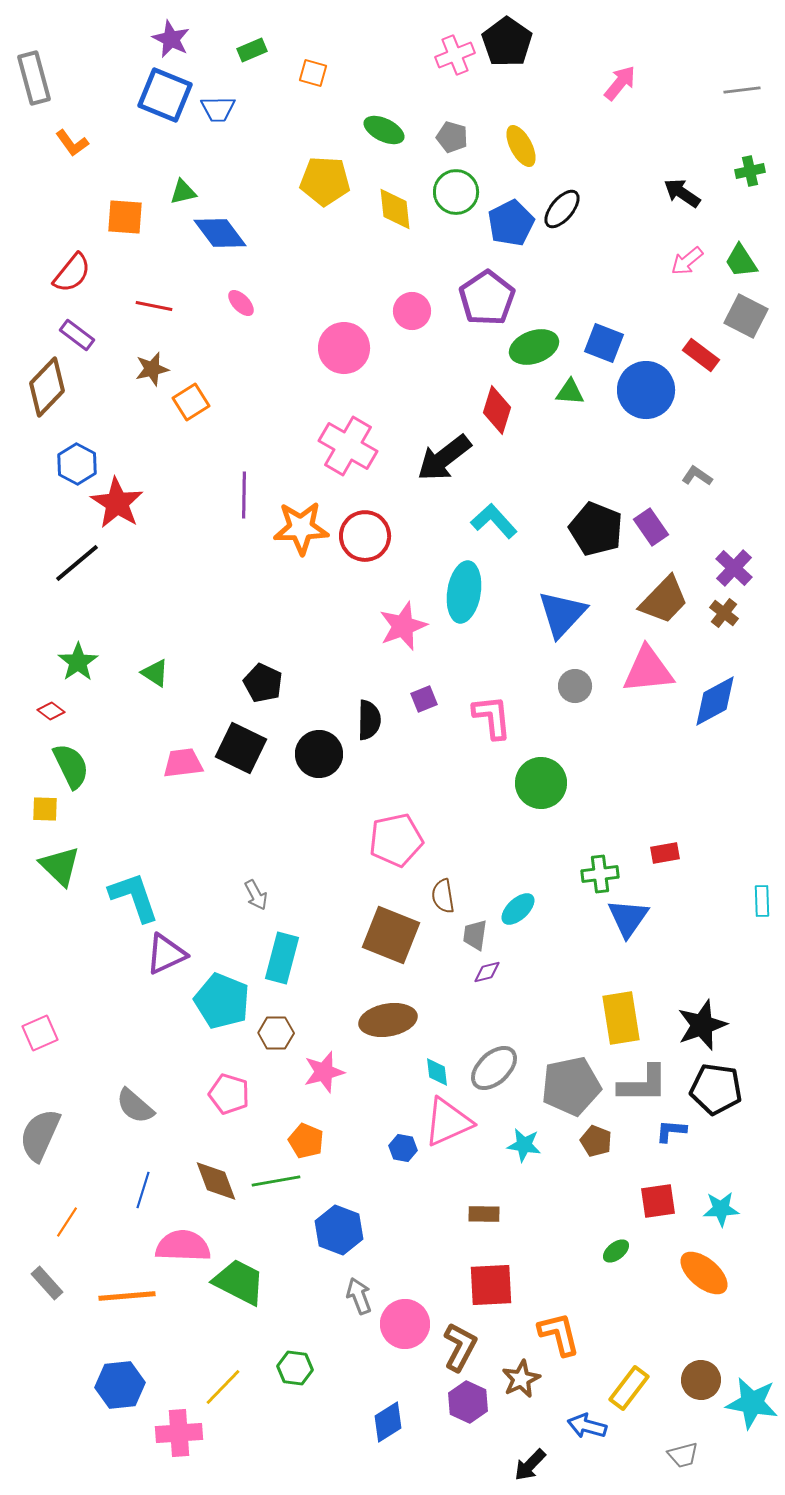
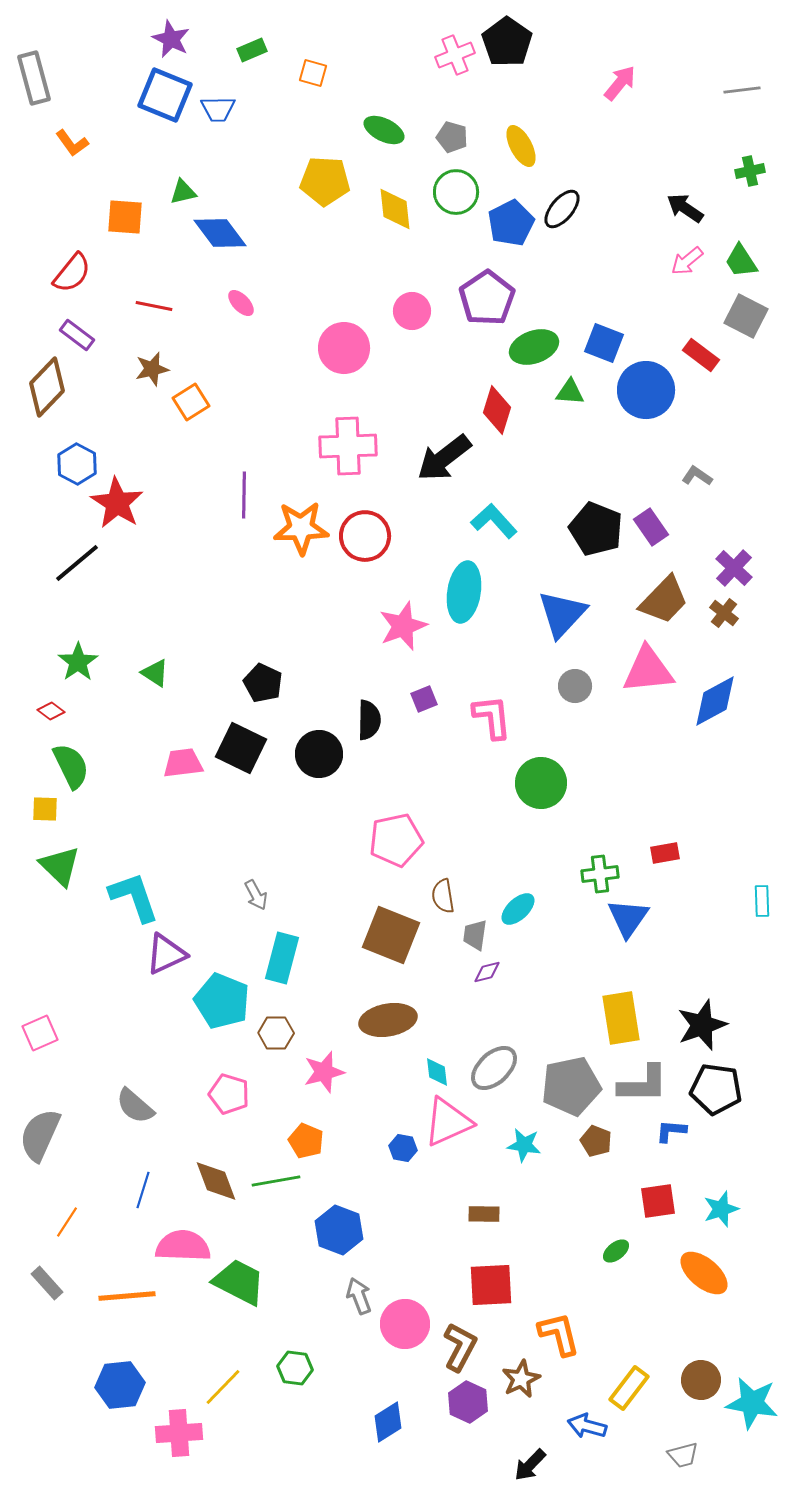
black arrow at (682, 193): moved 3 px right, 15 px down
pink cross at (348, 446): rotated 32 degrees counterclockwise
cyan star at (721, 1209): rotated 15 degrees counterclockwise
